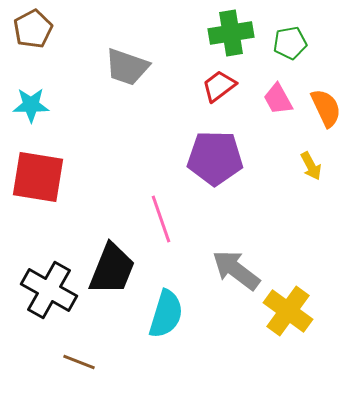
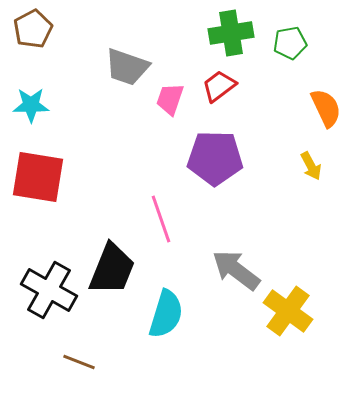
pink trapezoid: moved 108 px left; rotated 48 degrees clockwise
